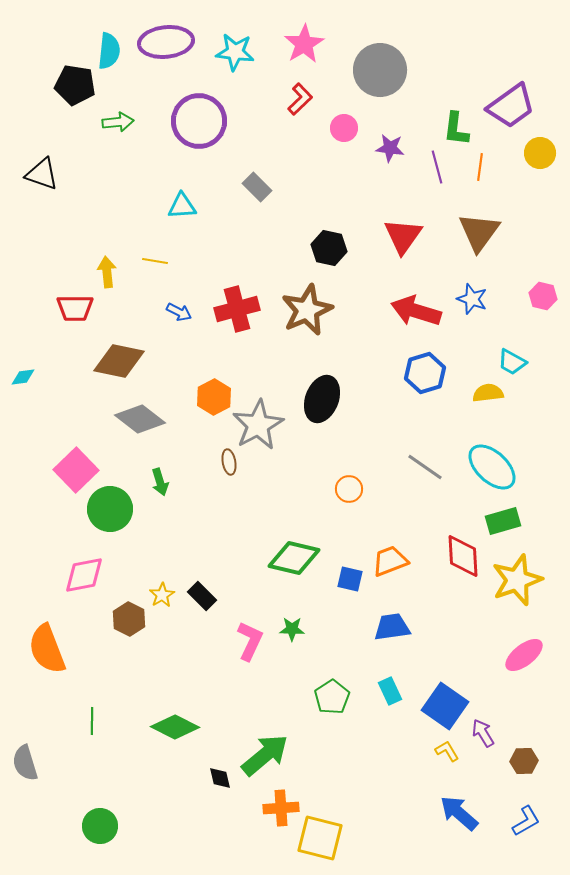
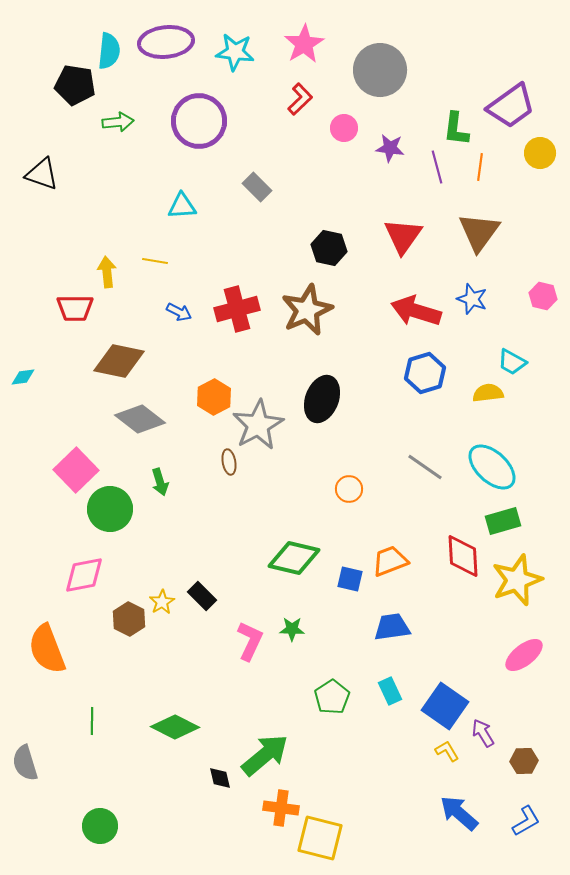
yellow star at (162, 595): moved 7 px down
orange cross at (281, 808): rotated 12 degrees clockwise
